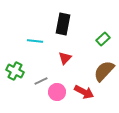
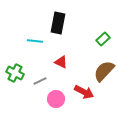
black rectangle: moved 5 px left, 1 px up
red triangle: moved 4 px left, 4 px down; rotated 48 degrees counterclockwise
green cross: moved 2 px down
gray line: moved 1 px left
pink circle: moved 1 px left, 7 px down
